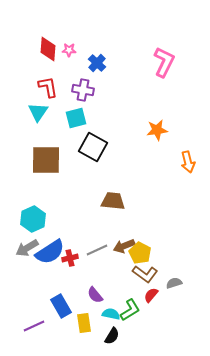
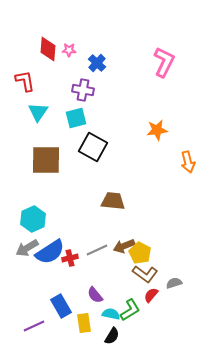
red L-shape: moved 23 px left, 6 px up
